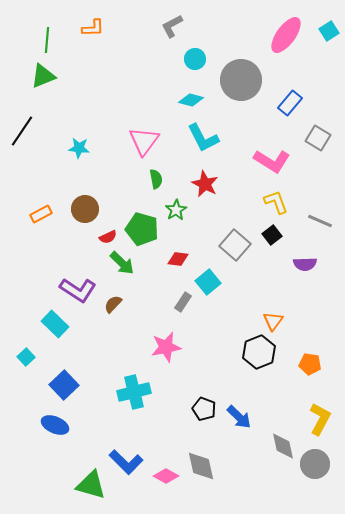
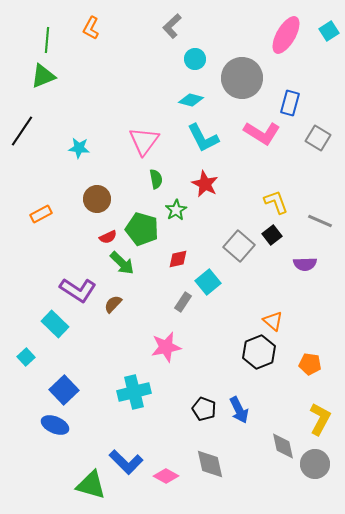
gray L-shape at (172, 26): rotated 15 degrees counterclockwise
orange L-shape at (93, 28): moved 2 px left; rotated 120 degrees clockwise
pink ellipse at (286, 35): rotated 6 degrees counterclockwise
gray circle at (241, 80): moved 1 px right, 2 px up
blue rectangle at (290, 103): rotated 25 degrees counterclockwise
pink L-shape at (272, 161): moved 10 px left, 28 px up
brown circle at (85, 209): moved 12 px right, 10 px up
gray square at (235, 245): moved 4 px right, 1 px down
red diamond at (178, 259): rotated 20 degrees counterclockwise
orange triangle at (273, 321): rotated 25 degrees counterclockwise
blue square at (64, 385): moved 5 px down
blue arrow at (239, 417): moved 7 px up; rotated 20 degrees clockwise
gray diamond at (201, 466): moved 9 px right, 2 px up
